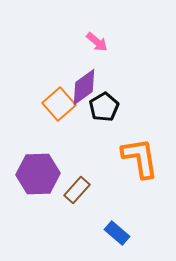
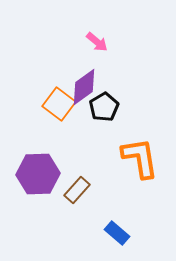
orange square: rotated 12 degrees counterclockwise
